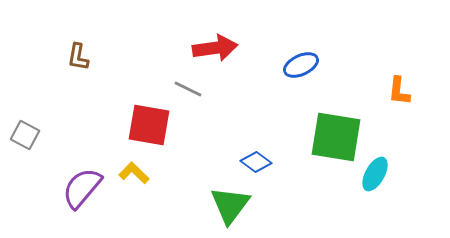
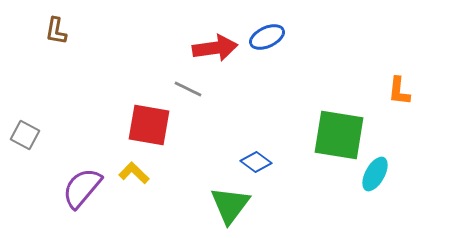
brown L-shape: moved 22 px left, 26 px up
blue ellipse: moved 34 px left, 28 px up
green square: moved 3 px right, 2 px up
